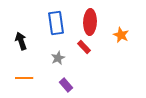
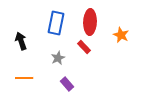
blue rectangle: rotated 20 degrees clockwise
purple rectangle: moved 1 px right, 1 px up
